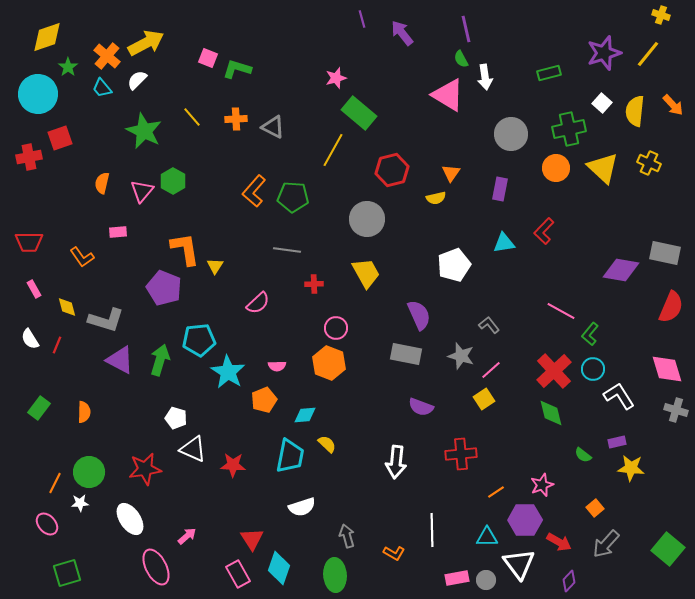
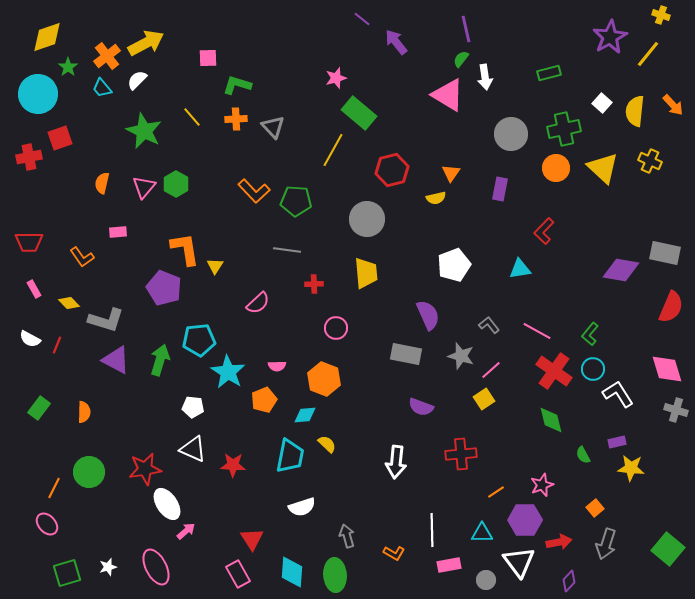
purple line at (362, 19): rotated 36 degrees counterclockwise
purple arrow at (402, 33): moved 6 px left, 9 px down
purple star at (604, 53): moved 6 px right, 16 px up; rotated 12 degrees counterclockwise
orange cross at (107, 56): rotated 12 degrees clockwise
pink square at (208, 58): rotated 24 degrees counterclockwise
green semicircle at (461, 59): rotated 66 degrees clockwise
green L-shape at (237, 69): moved 16 px down
gray triangle at (273, 127): rotated 20 degrees clockwise
green cross at (569, 129): moved 5 px left
yellow cross at (649, 163): moved 1 px right, 2 px up
green hexagon at (173, 181): moved 3 px right, 3 px down
pink triangle at (142, 191): moved 2 px right, 4 px up
orange L-shape at (254, 191): rotated 84 degrees counterclockwise
green pentagon at (293, 197): moved 3 px right, 4 px down
cyan triangle at (504, 243): moved 16 px right, 26 px down
yellow trapezoid at (366, 273): rotated 24 degrees clockwise
yellow diamond at (67, 307): moved 2 px right, 4 px up; rotated 30 degrees counterclockwise
pink line at (561, 311): moved 24 px left, 20 px down
purple semicircle at (419, 315): moved 9 px right
white semicircle at (30, 339): rotated 30 degrees counterclockwise
purple triangle at (120, 360): moved 4 px left
orange hexagon at (329, 363): moved 5 px left, 16 px down
red cross at (554, 371): rotated 12 degrees counterclockwise
white L-shape at (619, 396): moved 1 px left, 2 px up
green diamond at (551, 413): moved 7 px down
white pentagon at (176, 418): moved 17 px right, 11 px up; rotated 10 degrees counterclockwise
green semicircle at (583, 455): rotated 24 degrees clockwise
orange line at (55, 483): moved 1 px left, 5 px down
white star at (80, 503): moved 28 px right, 64 px down; rotated 12 degrees counterclockwise
white ellipse at (130, 519): moved 37 px right, 15 px up
pink arrow at (187, 536): moved 1 px left, 5 px up
cyan triangle at (487, 537): moved 5 px left, 4 px up
red arrow at (559, 542): rotated 40 degrees counterclockwise
gray arrow at (606, 544): rotated 24 degrees counterclockwise
white triangle at (519, 564): moved 2 px up
cyan diamond at (279, 568): moved 13 px right, 4 px down; rotated 16 degrees counterclockwise
pink rectangle at (457, 578): moved 8 px left, 13 px up
